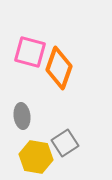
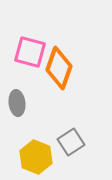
gray ellipse: moved 5 px left, 13 px up
gray square: moved 6 px right, 1 px up
yellow hexagon: rotated 12 degrees clockwise
